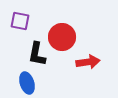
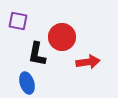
purple square: moved 2 px left
